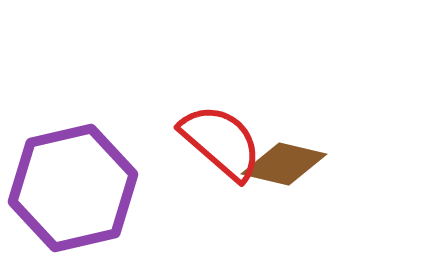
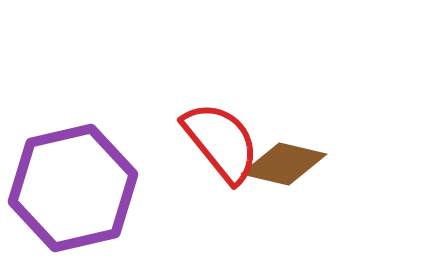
red semicircle: rotated 10 degrees clockwise
